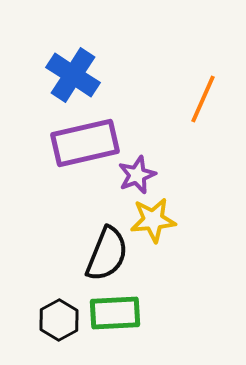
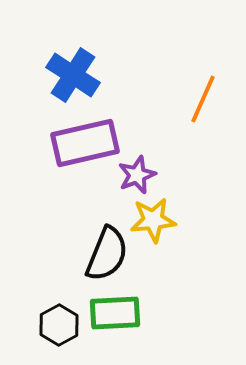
black hexagon: moved 5 px down
